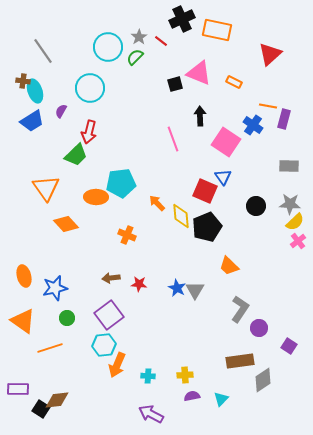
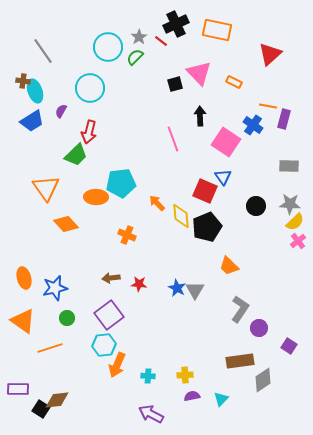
black cross at (182, 19): moved 6 px left, 5 px down
pink triangle at (199, 73): rotated 24 degrees clockwise
orange ellipse at (24, 276): moved 2 px down
